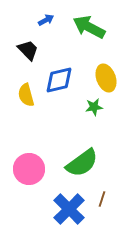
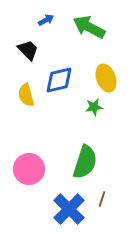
green semicircle: moved 3 px right, 1 px up; rotated 36 degrees counterclockwise
